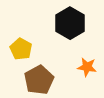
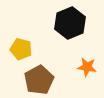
black hexagon: rotated 8 degrees clockwise
yellow pentagon: rotated 15 degrees counterclockwise
